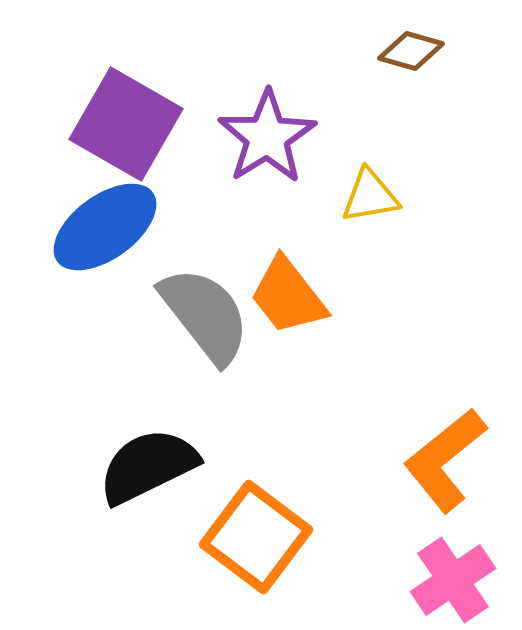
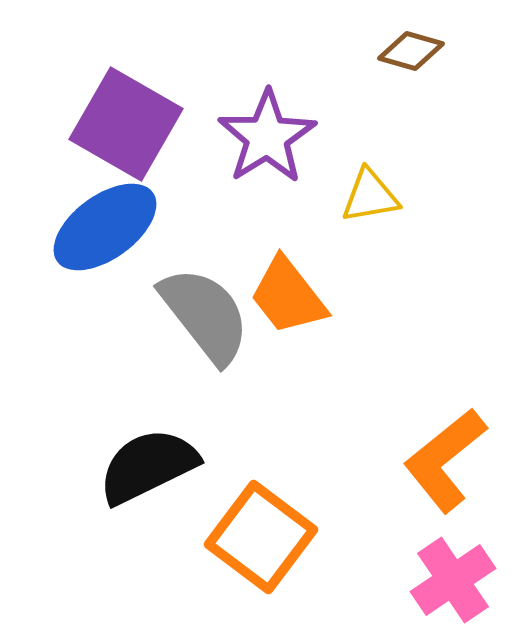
orange square: moved 5 px right
